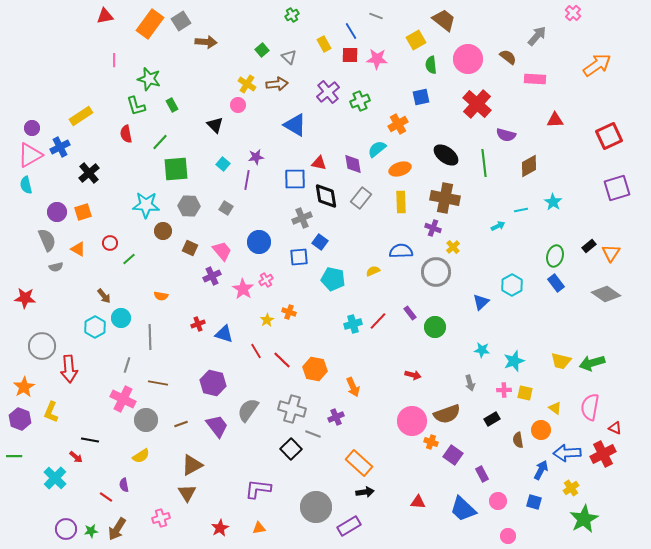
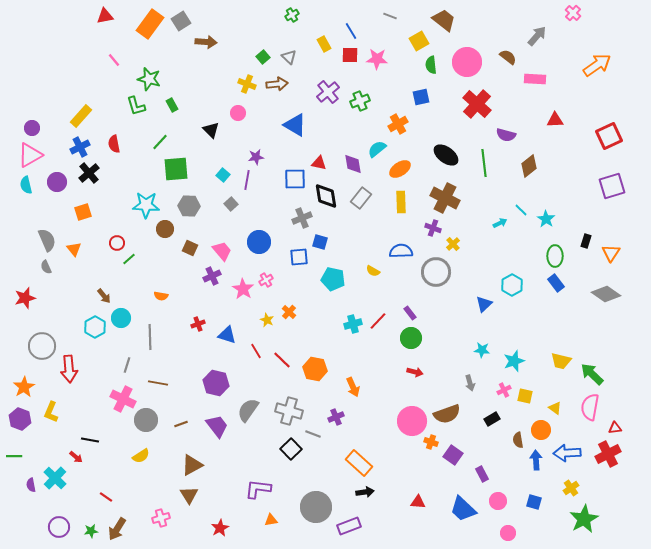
gray line at (376, 16): moved 14 px right
yellow square at (416, 40): moved 3 px right, 1 px down
green square at (262, 50): moved 1 px right, 7 px down
pink circle at (468, 59): moved 1 px left, 3 px down
pink line at (114, 60): rotated 40 degrees counterclockwise
yellow cross at (247, 84): rotated 12 degrees counterclockwise
pink circle at (238, 105): moved 8 px down
yellow rectangle at (81, 116): rotated 15 degrees counterclockwise
black triangle at (215, 125): moved 4 px left, 5 px down
red semicircle at (126, 134): moved 12 px left, 10 px down
blue cross at (60, 147): moved 20 px right
cyan square at (223, 164): moved 11 px down
brown diamond at (529, 166): rotated 10 degrees counterclockwise
orange ellipse at (400, 169): rotated 15 degrees counterclockwise
purple square at (617, 188): moved 5 px left, 2 px up
brown cross at (445, 198): rotated 16 degrees clockwise
cyan star at (553, 202): moved 7 px left, 17 px down
gray square at (226, 208): moved 5 px right, 4 px up; rotated 16 degrees clockwise
cyan line at (521, 210): rotated 56 degrees clockwise
purple circle at (57, 212): moved 30 px up
cyan arrow at (498, 226): moved 2 px right, 3 px up
brown circle at (163, 231): moved 2 px right, 2 px up
blue square at (320, 242): rotated 21 degrees counterclockwise
red circle at (110, 243): moved 7 px right
black rectangle at (589, 246): moved 3 px left, 5 px up; rotated 32 degrees counterclockwise
yellow cross at (453, 247): moved 3 px up
orange triangle at (78, 249): moved 4 px left; rotated 21 degrees clockwise
green ellipse at (555, 256): rotated 15 degrees counterclockwise
gray semicircle at (56, 267): moved 10 px left; rotated 80 degrees clockwise
yellow semicircle at (373, 271): rotated 128 degrees counterclockwise
red star at (25, 298): rotated 20 degrees counterclockwise
blue triangle at (481, 302): moved 3 px right, 2 px down
orange cross at (289, 312): rotated 24 degrees clockwise
yellow star at (267, 320): rotated 16 degrees counterclockwise
green circle at (435, 327): moved 24 px left, 11 px down
blue triangle at (224, 334): moved 3 px right, 1 px down
green arrow at (592, 363): moved 11 px down; rotated 60 degrees clockwise
red arrow at (413, 375): moved 2 px right, 3 px up
purple hexagon at (213, 383): moved 3 px right
pink cross at (504, 390): rotated 24 degrees counterclockwise
yellow square at (525, 393): moved 3 px down
gray cross at (292, 409): moved 3 px left, 2 px down
red triangle at (615, 428): rotated 32 degrees counterclockwise
red cross at (603, 454): moved 5 px right
blue arrow at (541, 470): moved 5 px left, 10 px up; rotated 30 degrees counterclockwise
purple semicircle at (124, 485): moved 93 px left
brown triangle at (187, 493): moved 2 px right, 2 px down
purple rectangle at (349, 526): rotated 10 degrees clockwise
orange triangle at (259, 528): moved 12 px right, 8 px up
purple circle at (66, 529): moved 7 px left, 2 px up
pink circle at (508, 536): moved 3 px up
